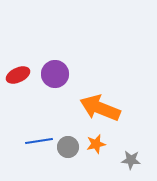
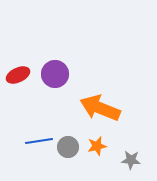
orange star: moved 1 px right, 2 px down
